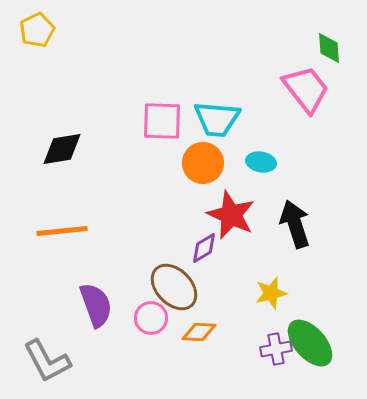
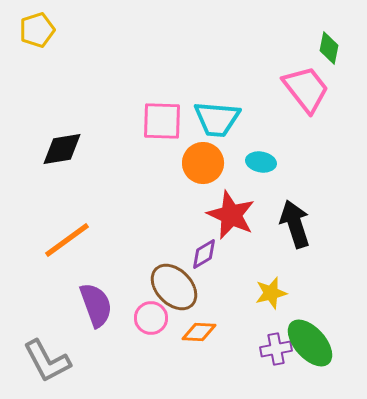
yellow pentagon: rotated 8 degrees clockwise
green diamond: rotated 16 degrees clockwise
orange line: moved 5 px right, 9 px down; rotated 30 degrees counterclockwise
purple diamond: moved 6 px down
